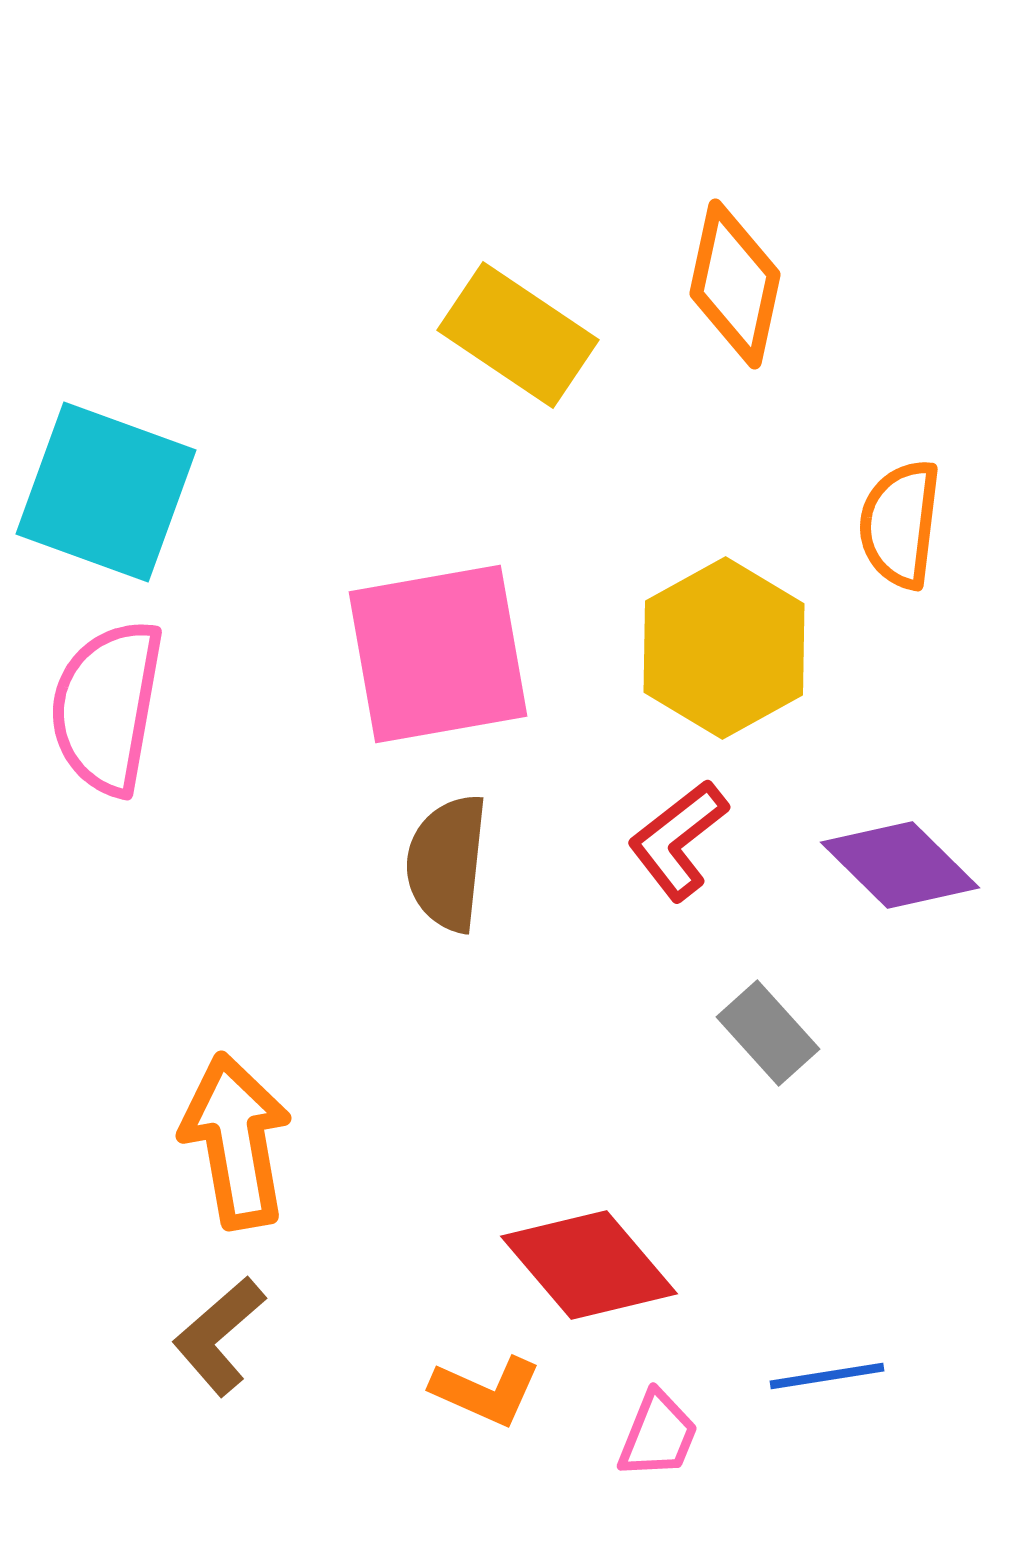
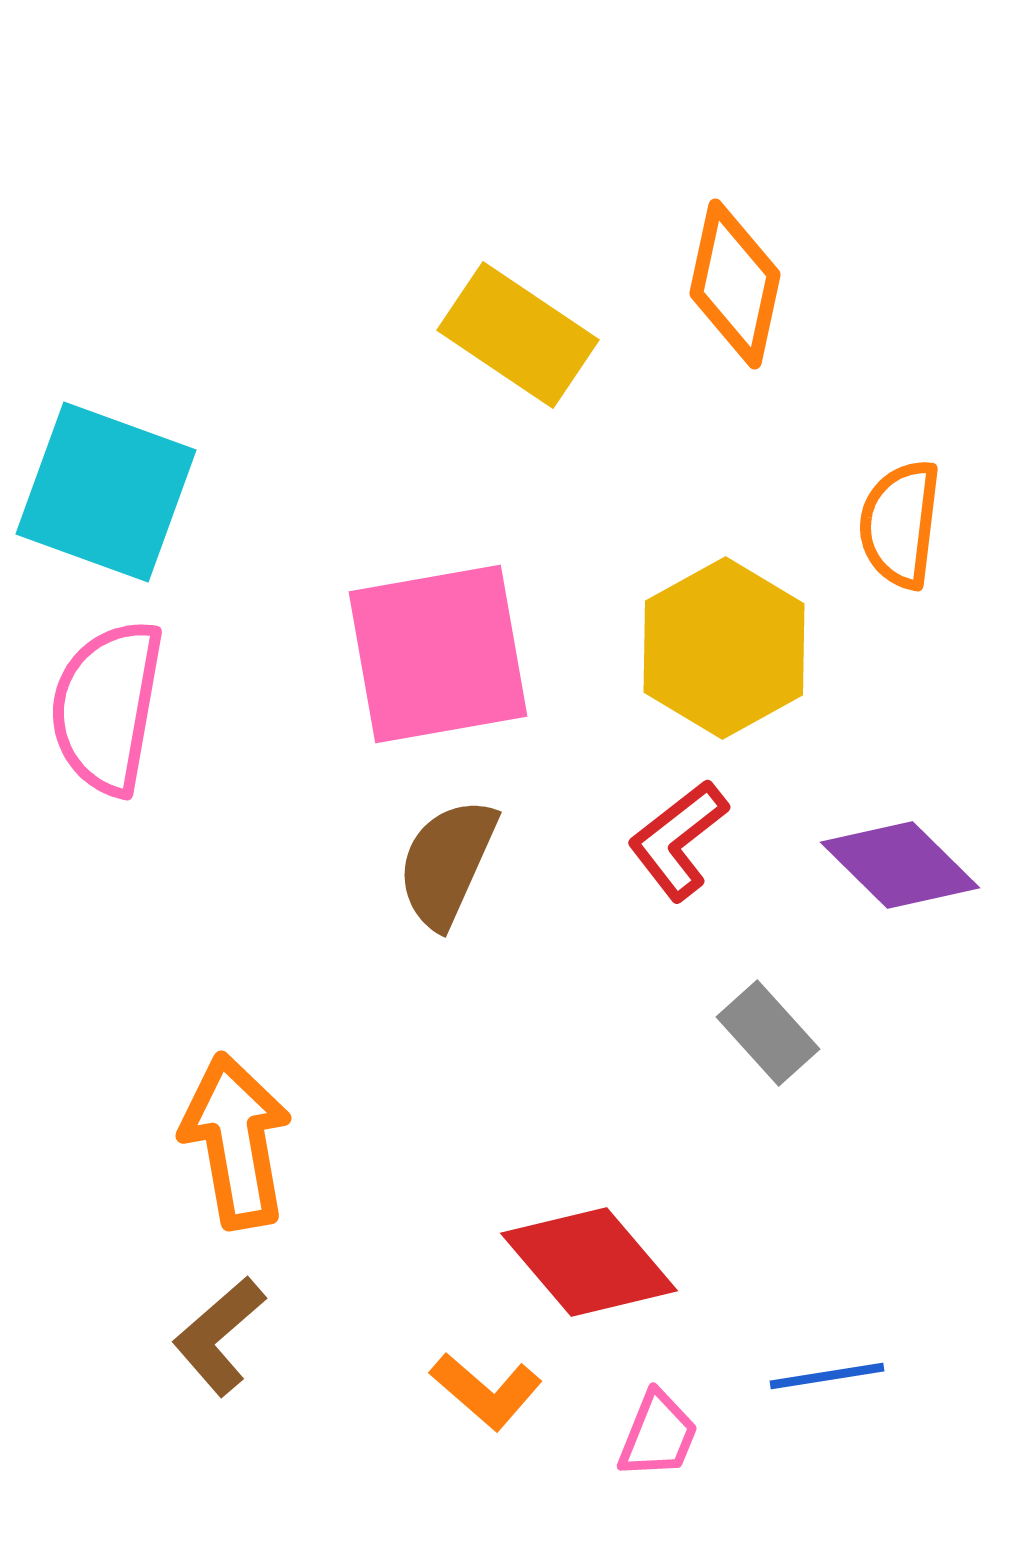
brown semicircle: rotated 18 degrees clockwise
red diamond: moved 3 px up
orange L-shape: rotated 17 degrees clockwise
